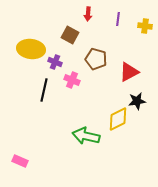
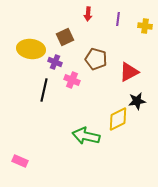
brown square: moved 5 px left, 2 px down; rotated 36 degrees clockwise
